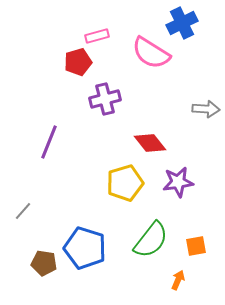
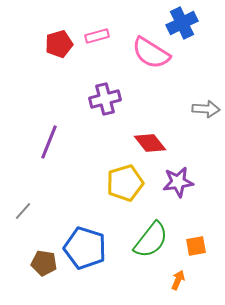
red pentagon: moved 19 px left, 18 px up
